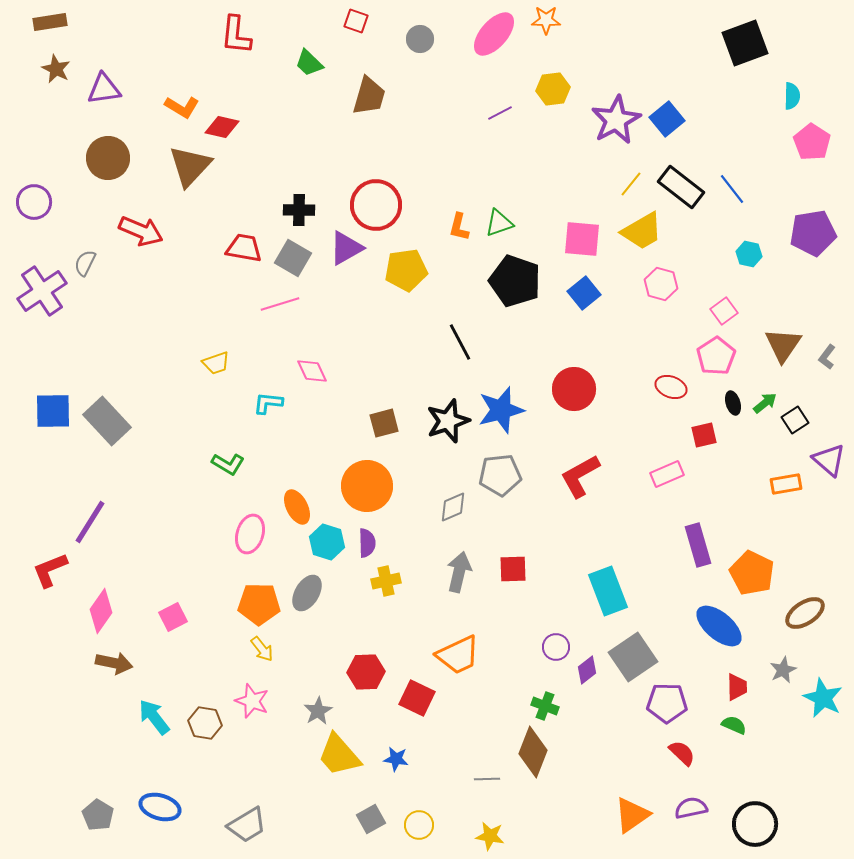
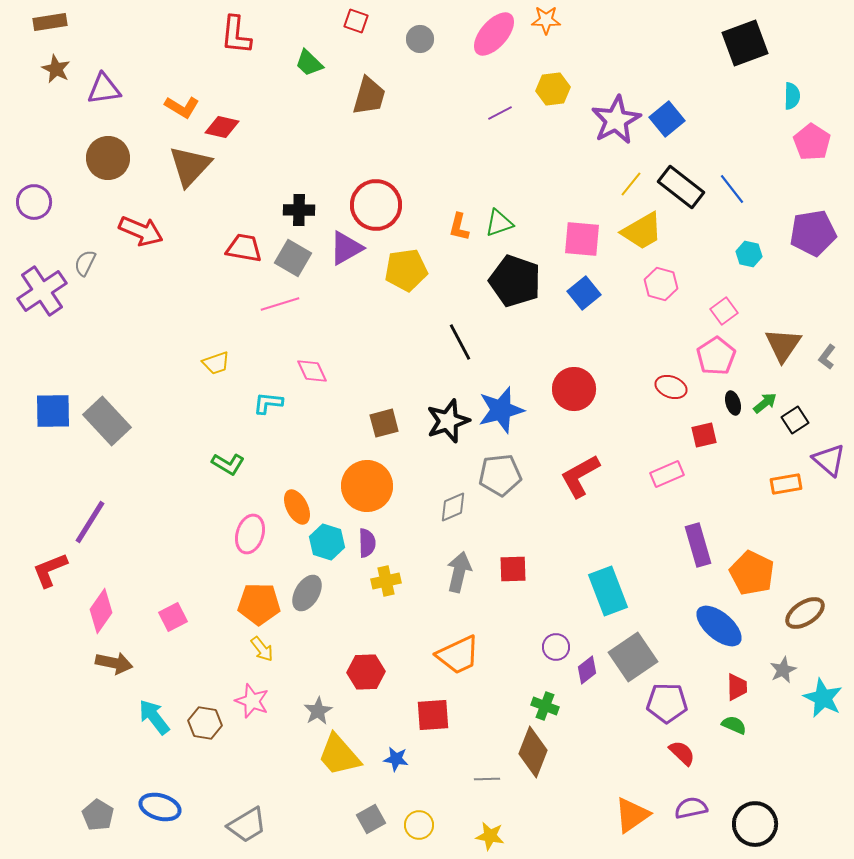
red square at (417, 698): moved 16 px right, 17 px down; rotated 30 degrees counterclockwise
